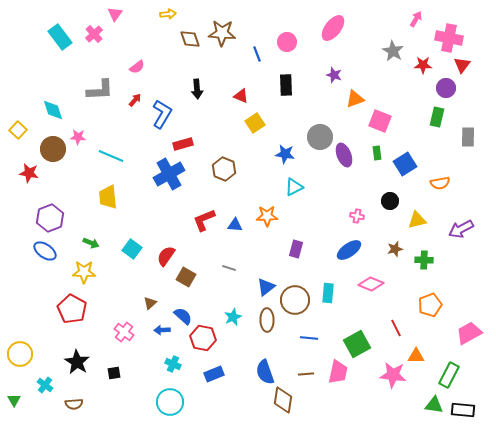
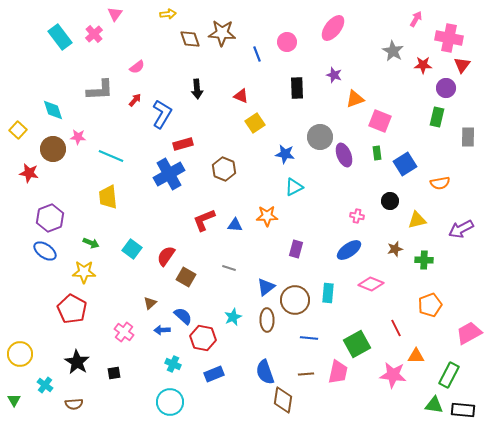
black rectangle at (286, 85): moved 11 px right, 3 px down
